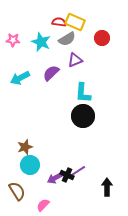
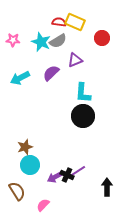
gray semicircle: moved 9 px left, 2 px down
purple arrow: moved 1 px up
